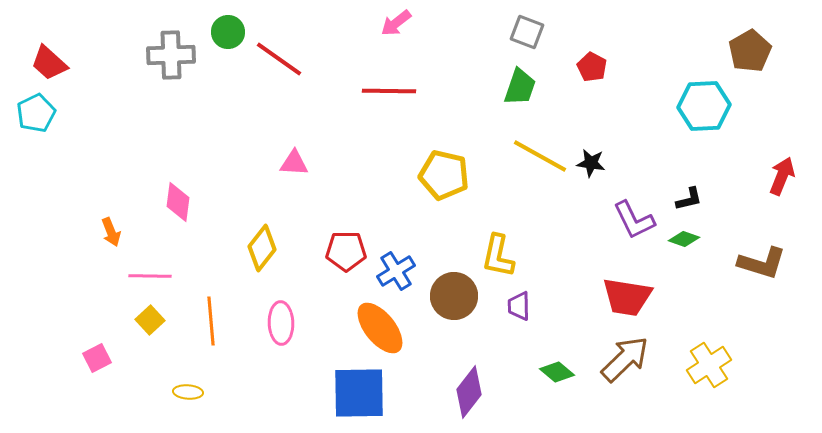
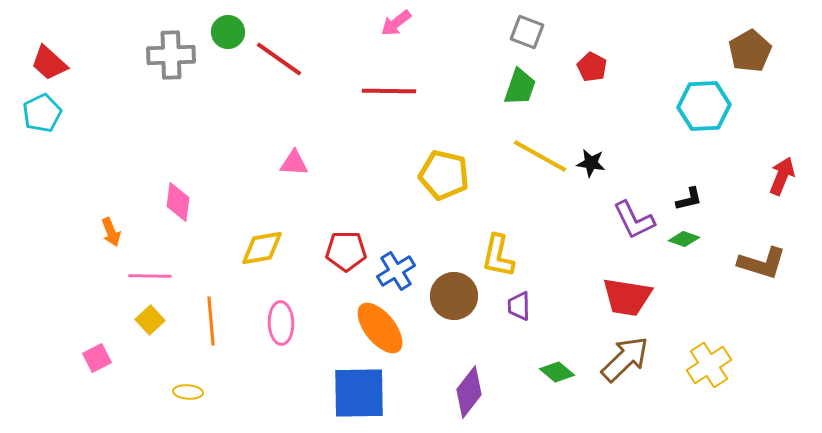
cyan pentagon at (36, 113): moved 6 px right
yellow diamond at (262, 248): rotated 42 degrees clockwise
